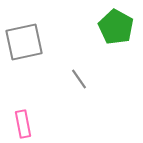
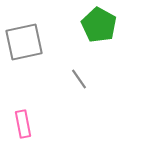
green pentagon: moved 17 px left, 2 px up
